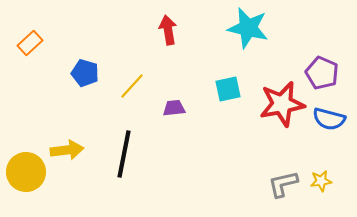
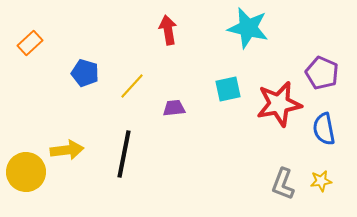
red star: moved 3 px left
blue semicircle: moved 5 px left, 10 px down; rotated 64 degrees clockwise
gray L-shape: rotated 56 degrees counterclockwise
